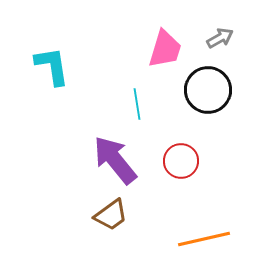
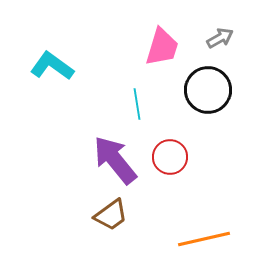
pink trapezoid: moved 3 px left, 2 px up
cyan L-shape: rotated 45 degrees counterclockwise
red circle: moved 11 px left, 4 px up
